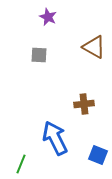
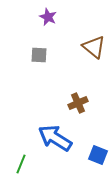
brown triangle: rotated 10 degrees clockwise
brown cross: moved 6 px left, 1 px up; rotated 18 degrees counterclockwise
blue arrow: rotated 32 degrees counterclockwise
